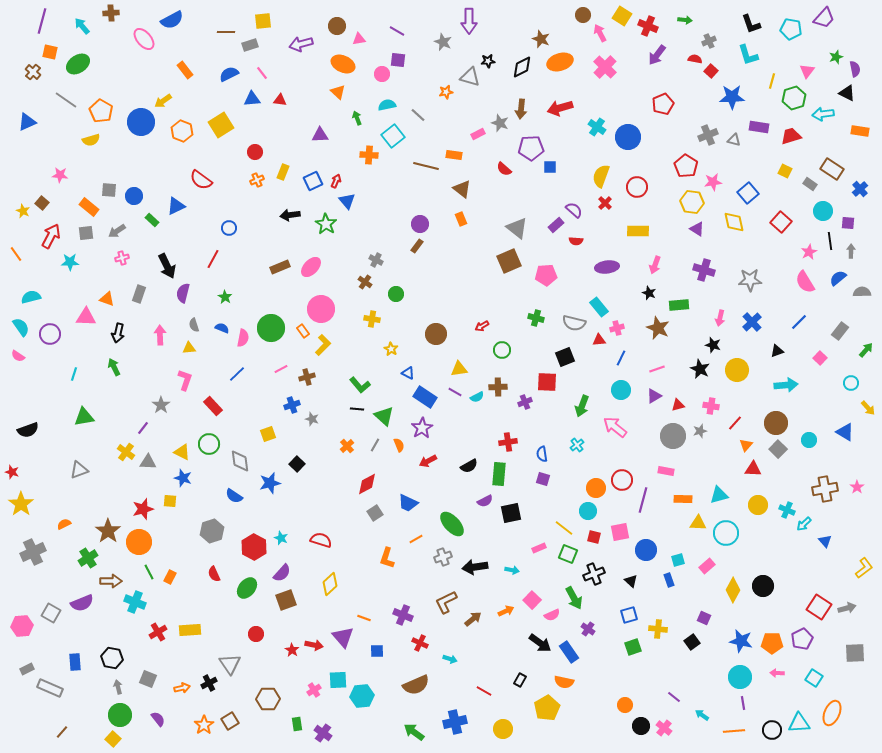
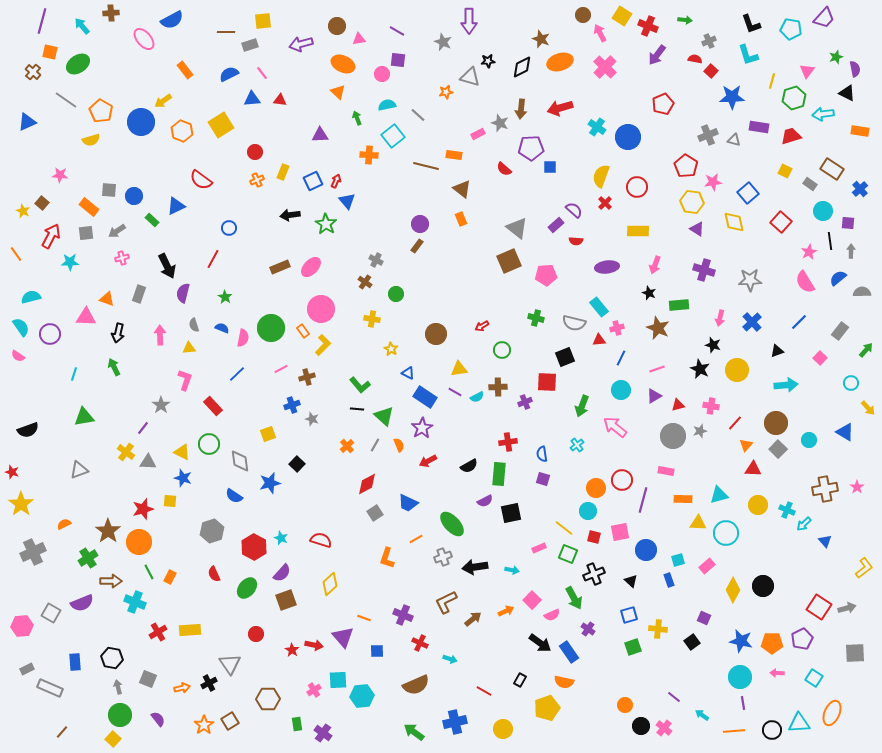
yellow pentagon at (547, 708): rotated 10 degrees clockwise
